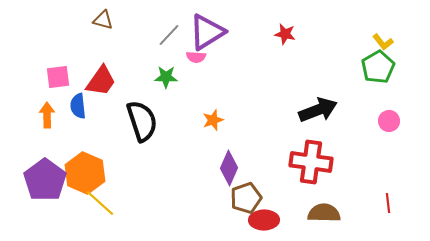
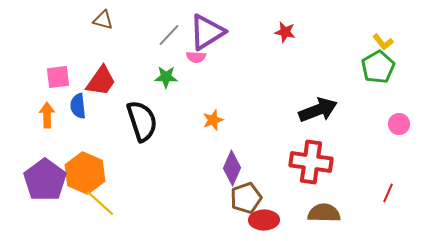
red star: moved 2 px up
pink circle: moved 10 px right, 3 px down
purple diamond: moved 3 px right
red line: moved 10 px up; rotated 30 degrees clockwise
